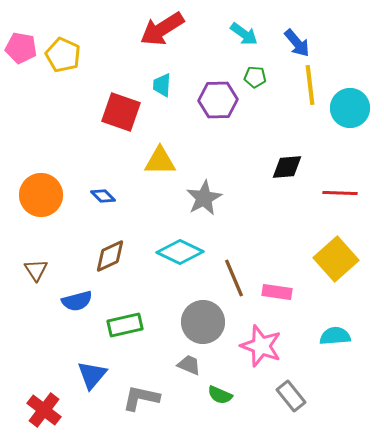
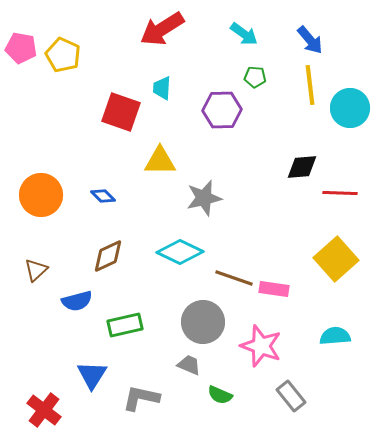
blue arrow: moved 13 px right, 3 px up
cyan trapezoid: moved 3 px down
purple hexagon: moved 4 px right, 10 px down
black diamond: moved 15 px right
gray star: rotated 15 degrees clockwise
brown diamond: moved 2 px left
brown triangle: rotated 20 degrees clockwise
brown line: rotated 48 degrees counterclockwise
pink rectangle: moved 3 px left, 3 px up
blue triangle: rotated 8 degrees counterclockwise
